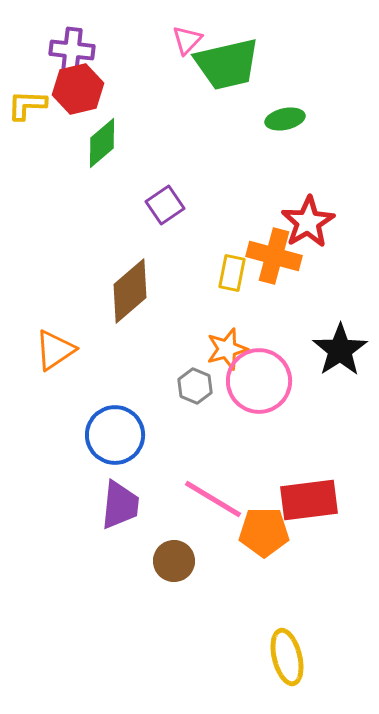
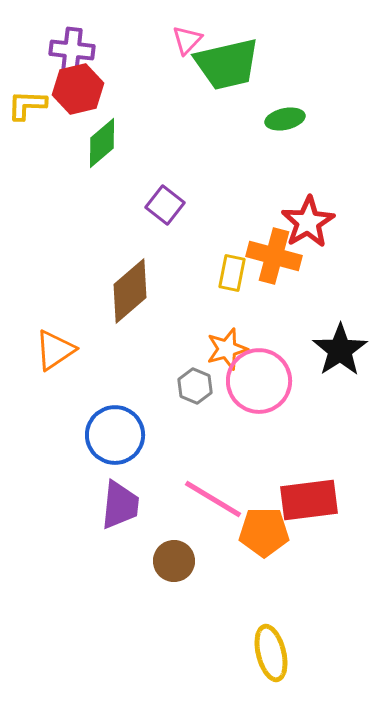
purple square: rotated 18 degrees counterclockwise
yellow ellipse: moved 16 px left, 4 px up
